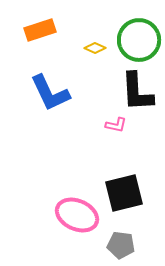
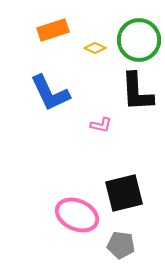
orange rectangle: moved 13 px right
pink L-shape: moved 15 px left
